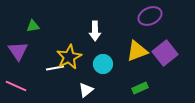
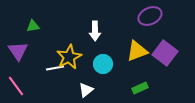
purple square: rotated 15 degrees counterclockwise
pink line: rotated 30 degrees clockwise
